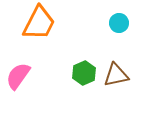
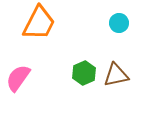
pink semicircle: moved 2 px down
